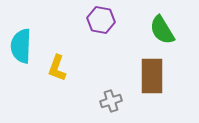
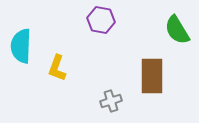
green semicircle: moved 15 px right
